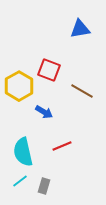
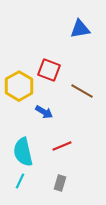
cyan line: rotated 28 degrees counterclockwise
gray rectangle: moved 16 px right, 3 px up
